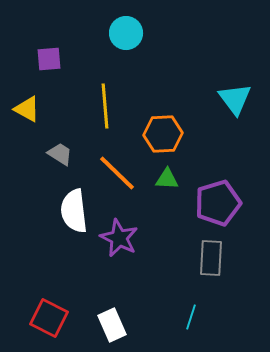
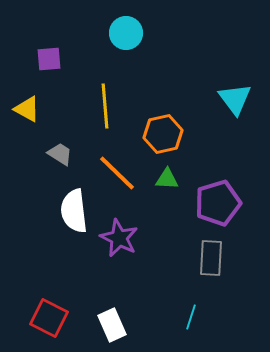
orange hexagon: rotated 9 degrees counterclockwise
